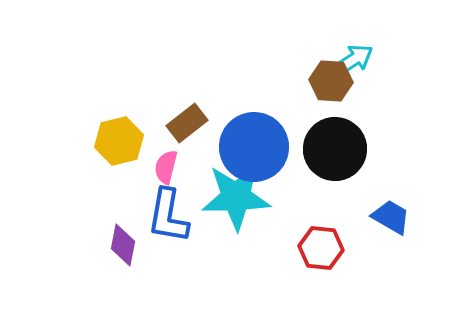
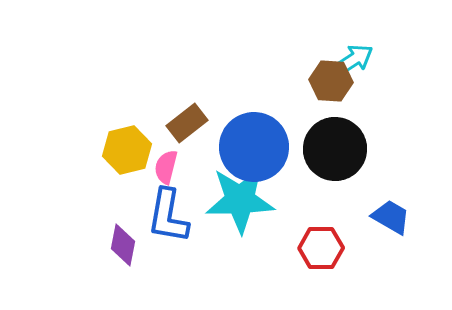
yellow hexagon: moved 8 px right, 9 px down
cyan star: moved 4 px right, 3 px down
red hexagon: rotated 6 degrees counterclockwise
